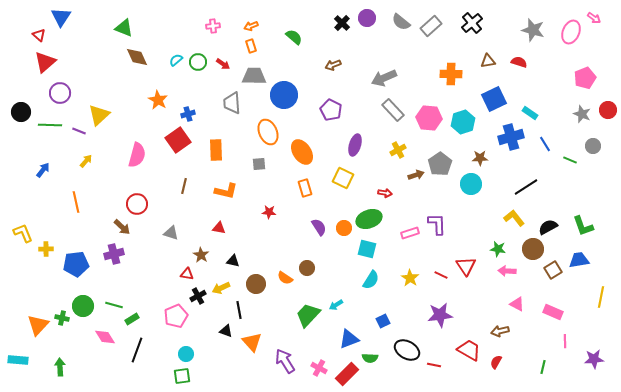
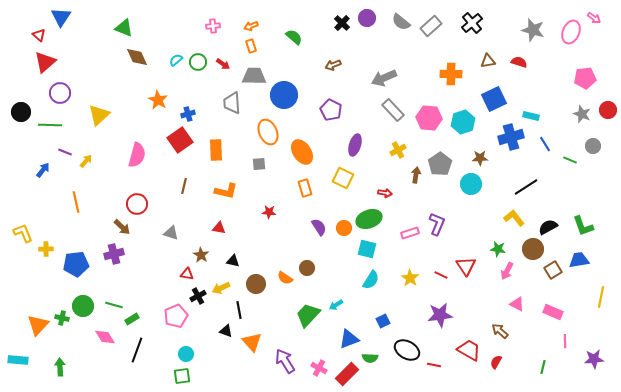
pink pentagon at (585, 78): rotated 15 degrees clockwise
cyan rectangle at (530, 113): moved 1 px right, 3 px down; rotated 21 degrees counterclockwise
purple line at (79, 131): moved 14 px left, 21 px down
red square at (178, 140): moved 2 px right
brown arrow at (416, 175): rotated 63 degrees counterclockwise
purple L-shape at (437, 224): rotated 25 degrees clockwise
pink arrow at (507, 271): rotated 66 degrees counterclockwise
brown arrow at (500, 331): rotated 54 degrees clockwise
